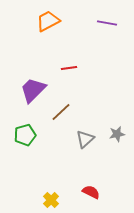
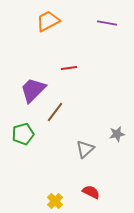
brown line: moved 6 px left; rotated 10 degrees counterclockwise
green pentagon: moved 2 px left, 1 px up
gray triangle: moved 10 px down
yellow cross: moved 4 px right, 1 px down
